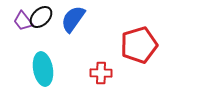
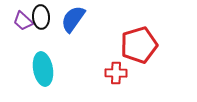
black ellipse: rotated 50 degrees counterclockwise
purple trapezoid: rotated 10 degrees counterclockwise
red cross: moved 15 px right
